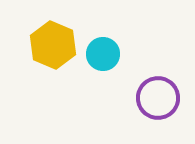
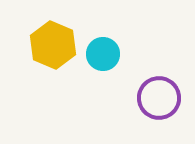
purple circle: moved 1 px right
